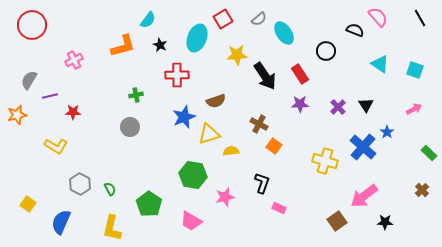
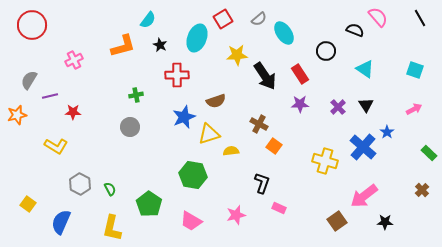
cyan triangle at (380, 64): moved 15 px left, 5 px down
pink star at (225, 197): moved 11 px right, 18 px down
